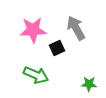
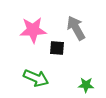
black square: rotated 28 degrees clockwise
green arrow: moved 3 px down
green star: moved 3 px left, 1 px down
